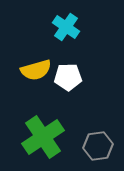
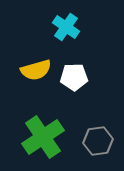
white pentagon: moved 6 px right
gray hexagon: moved 5 px up
